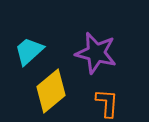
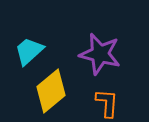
purple star: moved 4 px right, 1 px down
